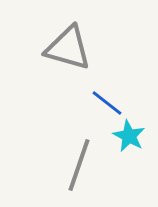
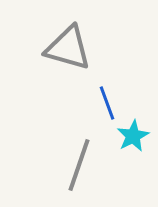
blue line: rotated 32 degrees clockwise
cyan star: moved 4 px right; rotated 16 degrees clockwise
